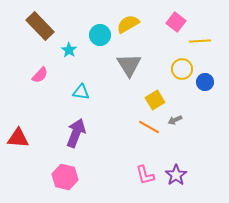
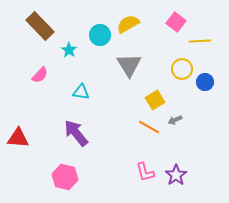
purple arrow: rotated 60 degrees counterclockwise
pink L-shape: moved 3 px up
